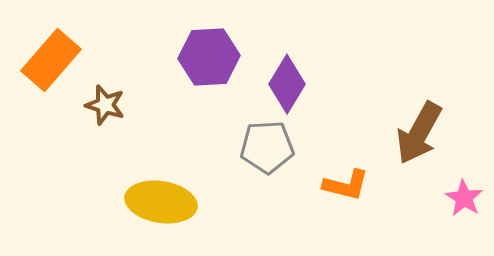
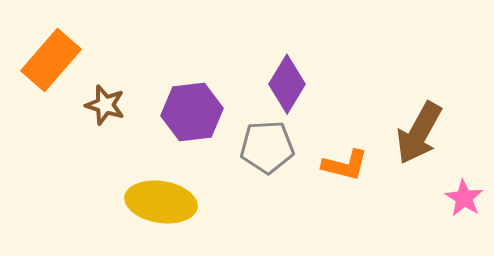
purple hexagon: moved 17 px left, 55 px down; rotated 4 degrees counterclockwise
orange L-shape: moved 1 px left, 20 px up
